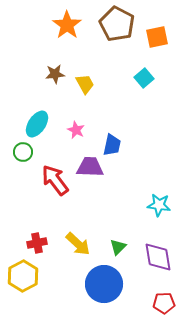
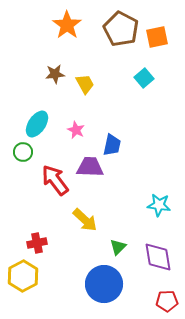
brown pentagon: moved 4 px right, 5 px down
yellow arrow: moved 7 px right, 24 px up
red pentagon: moved 3 px right, 2 px up
